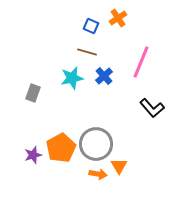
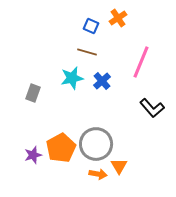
blue cross: moved 2 px left, 5 px down
